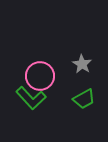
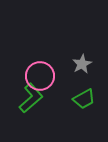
gray star: rotated 12 degrees clockwise
green L-shape: rotated 88 degrees counterclockwise
